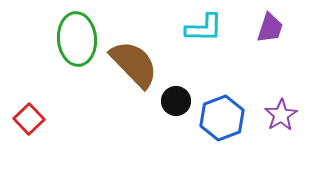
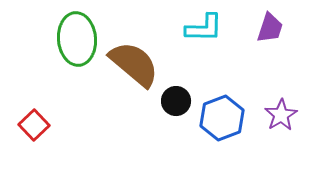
brown semicircle: rotated 6 degrees counterclockwise
red square: moved 5 px right, 6 px down
